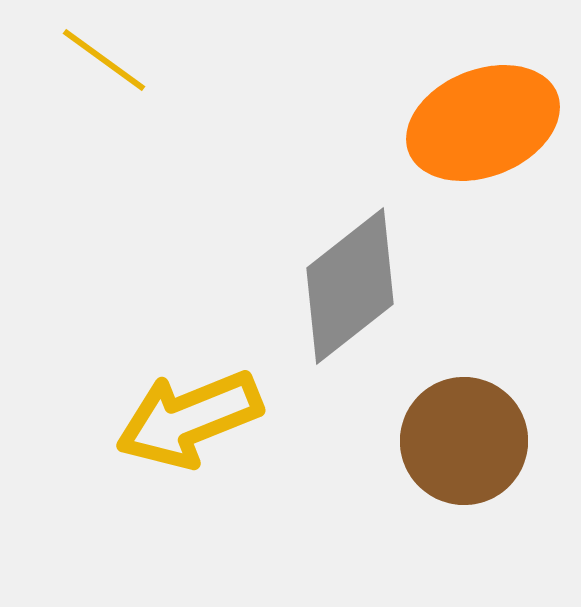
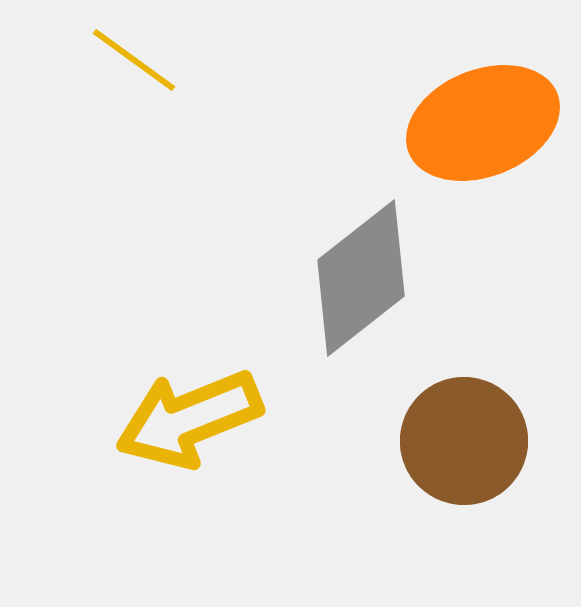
yellow line: moved 30 px right
gray diamond: moved 11 px right, 8 px up
